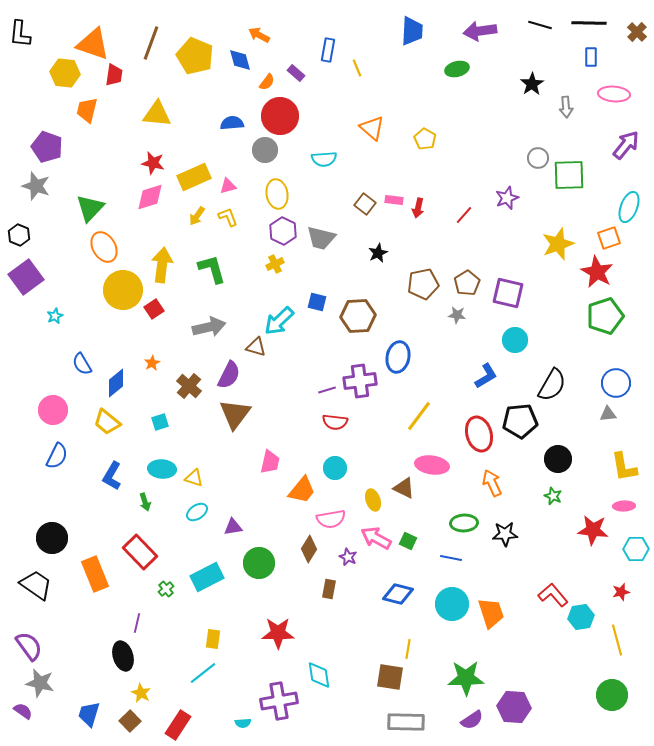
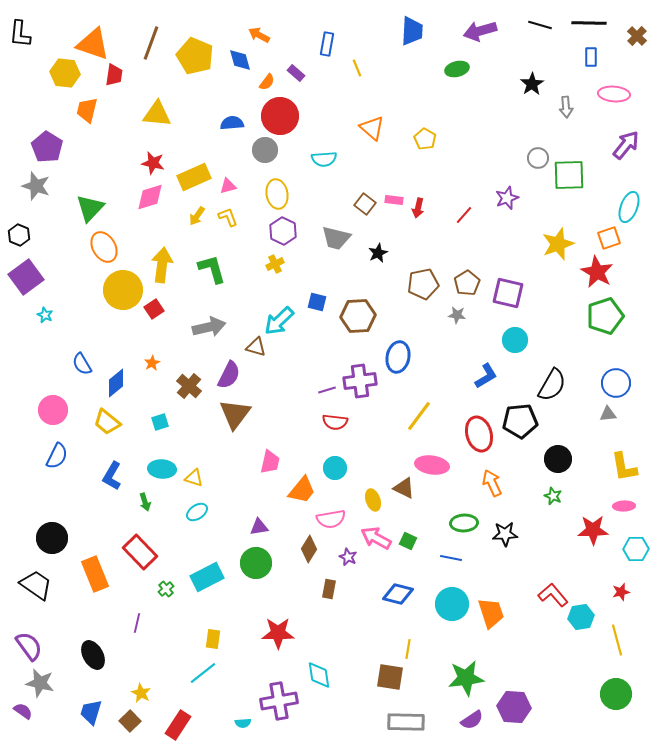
purple arrow at (480, 31): rotated 8 degrees counterclockwise
brown cross at (637, 32): moved 4 px down
blue rectangle at (328, 50): moved 1 px left, 6 px up
purple pentagon at (47, 147): rotated 12 degrees clockwise
gray trapezoid at (321, 238): moved 15 px right
cyan star at (55, 316): moved 10 px left, 1 px up; rotated 21 degrees counterclockwise
purple triangle at (233, 527): moved 26 px right
red star at (593, 530): rotated 8 degrees counterclockwise
green circle at (259, 563): moved 3 px left
black ellipse at (123, 656): moved 30 px left, 1 px up; rotated 12 degrees counterclockwise
green star at (466, 678): rotated 6 degrees counterclockwise
green circle at (612, 695): moved 4 px right, 1 px up
blue trapezoid at (89, 714): moved 2 px right, 2 px up
